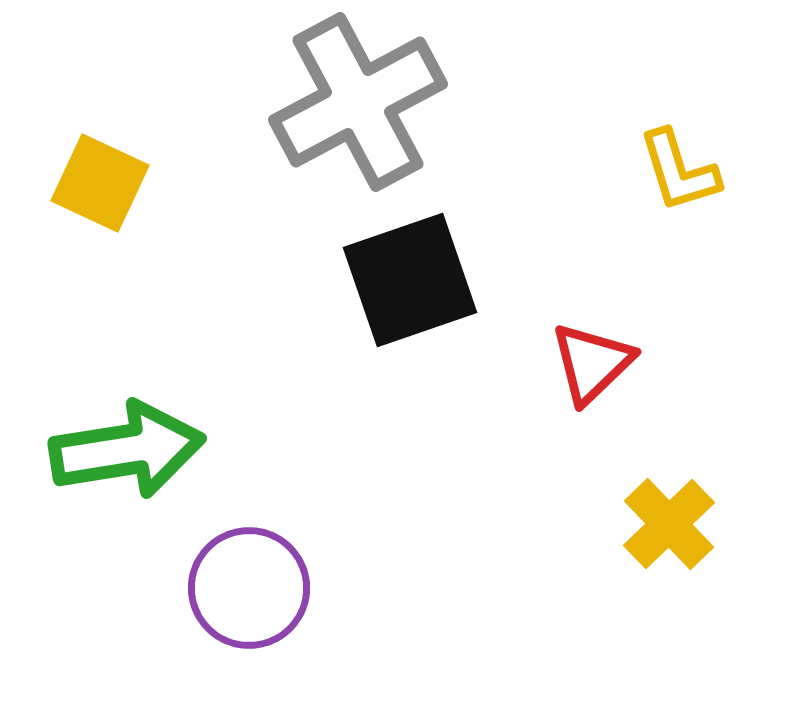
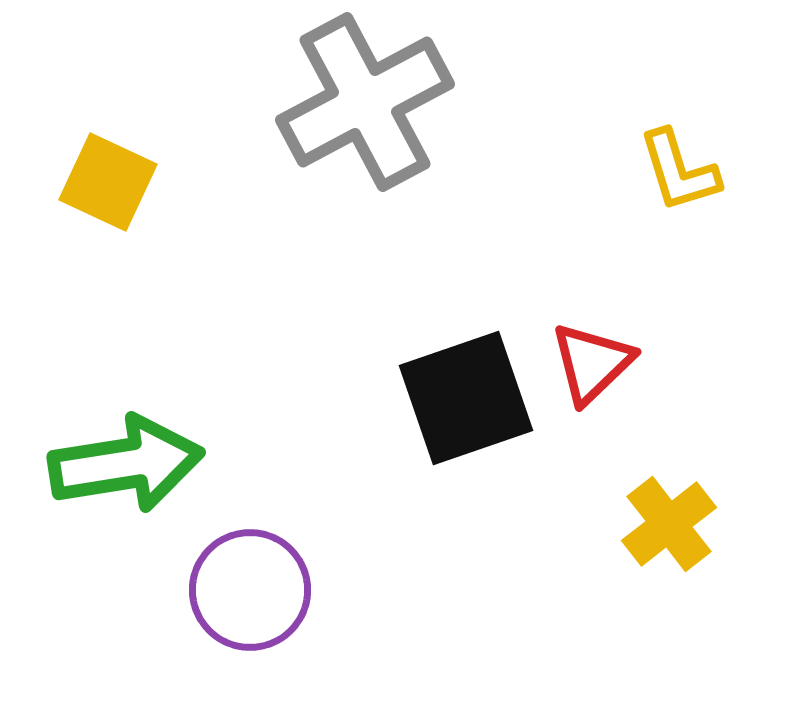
gray cross: moved 7 px right
yellow square: moved 8 px right, 1 px up
black square: moved 56 px right, 118 px down
green arrow: moved 1 px left, 14 px down
yellow cross: rotated 6 degrees clockwise
purple circle: moved 1 px right, 2 px down
